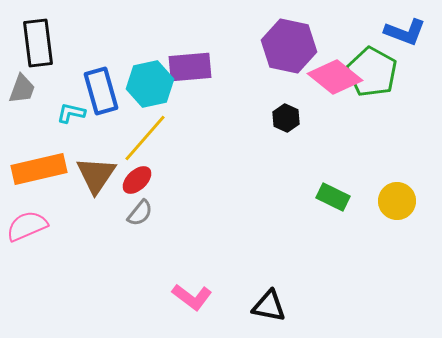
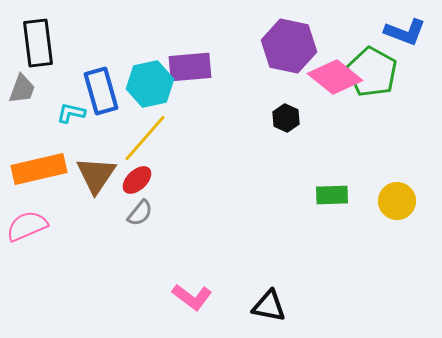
green rectangle: moved 1 px left, 2 px up; rotated 28 degrees counterclockwise
